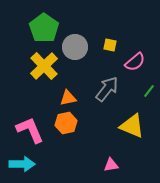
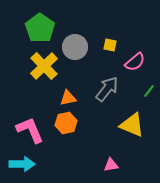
green pentagon: moved 4 px left
yellow triangle: moved 1 px up
